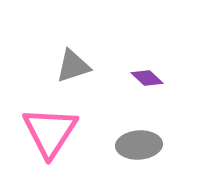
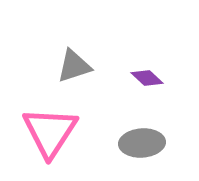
gray triangle: moved 1 px right
gray ellipse: moved 3 px right, 2 px up
